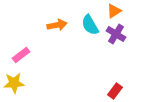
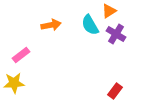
orange triangle: moved 5 px left
orange arrow: moved 6 px left
